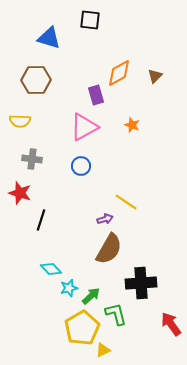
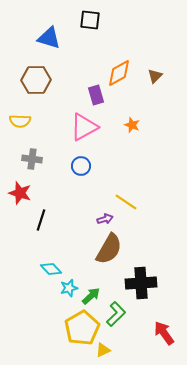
green L-shape: rotated 60 degrees clockwise
red arrow: moved 7 px left, 9 px down
